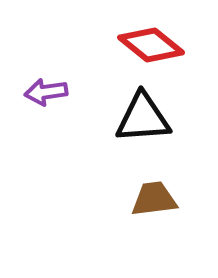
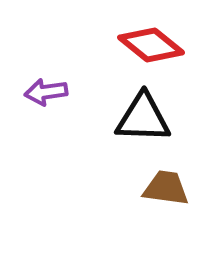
black triangle: rotated 6 degrees clockwise
brown trapezoid: moved 12 px right, 11 px up; rotated 15 degrees clockwise
